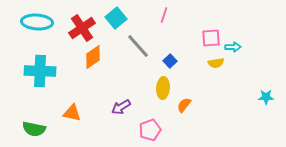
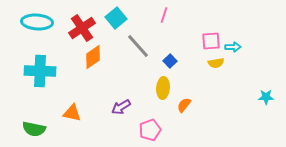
pink square: moved 3 px down
